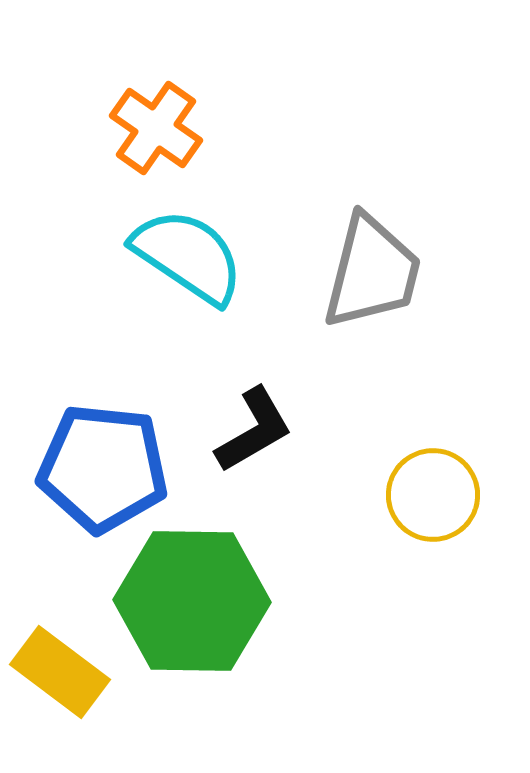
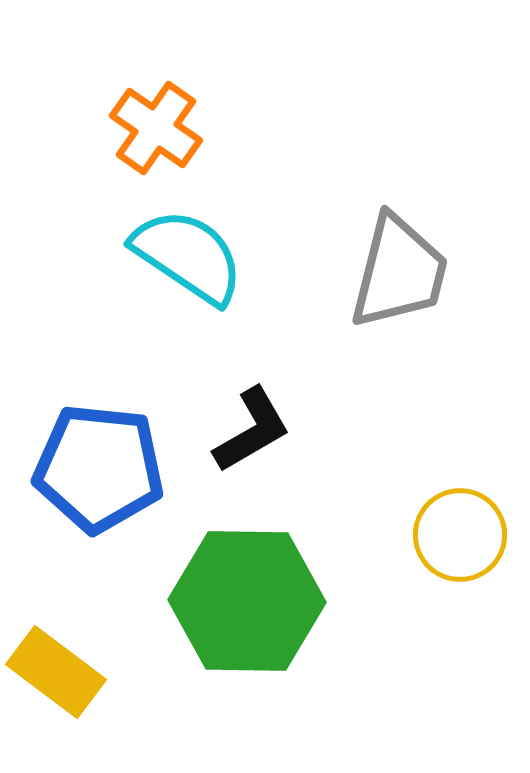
gray trapezoid: moved 27 px right
black L-shape: moved 2 px left
blue pentagon: moved 4 px left
yellow circle: moved 27 px right, 40 px down
green hexagon: moved 55 px right
yellow rectangle: moved 4 px left
